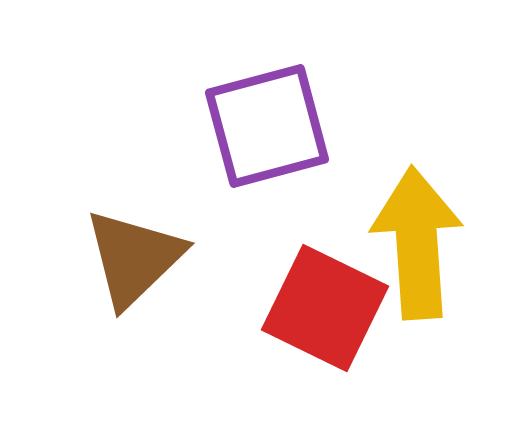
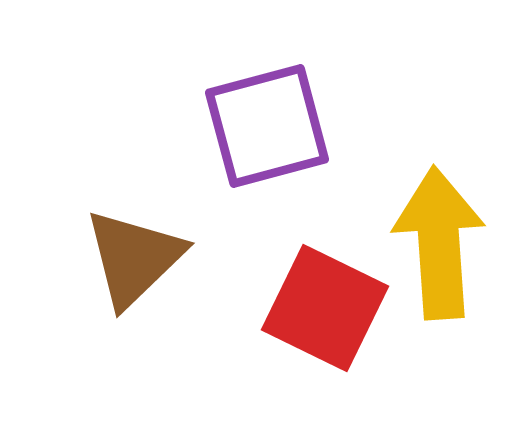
yellow arrow: moved 22 px right
